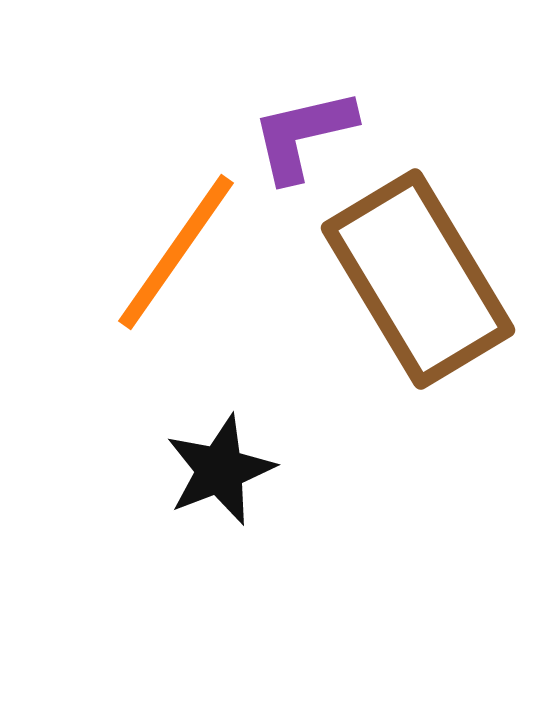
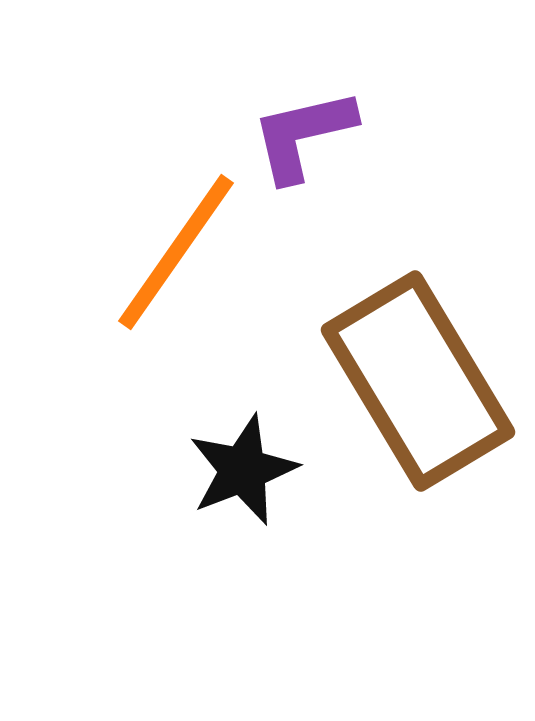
brown rectangle: moved 102 px down
black star: moved 23 px right
